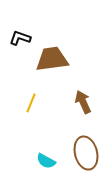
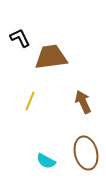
black L-shape: rotated 45 degrees clockwise
brown trapezoid: moved 1 px left, 2 px up
yellow line: moved 1 px left, 2 px up
